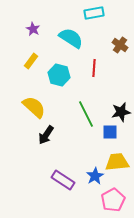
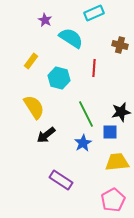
cyan rectangle: rotated 12 degrees counterclockwise
purple star: moved 12 px right, 9 px up
brown cross: rotated 21 degrees counterclockwise
cyan hexagon: moved 3 px down
yellow semicircle: rotated 15 degrees clockwise
black arrow: rotated 18 degrees clockwise
blue star: moved 12 px left, 33 px up
purple rectangle: moved 2 px left
